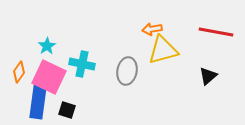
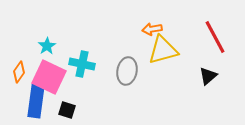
red line: moved 1 px left, 5 px down; rotated 52 degrees clockwise
blue rectangle: moved 2 px left, 1 px up
